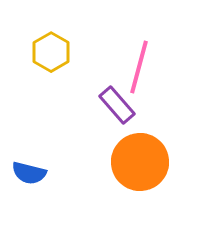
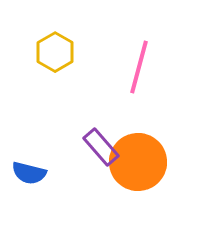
yellow hexagon: moved 4 px right
purple rectangle: moved 16 px left, 42 px down
orange circle: moved 2 px left
